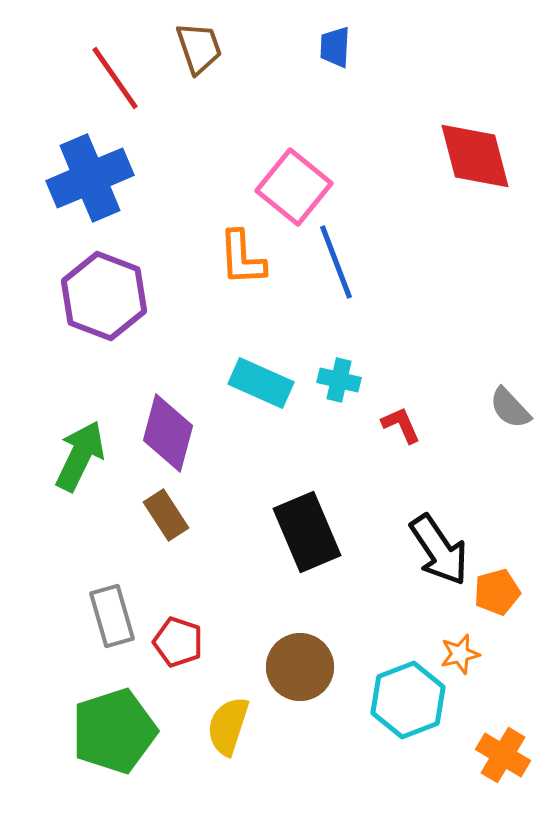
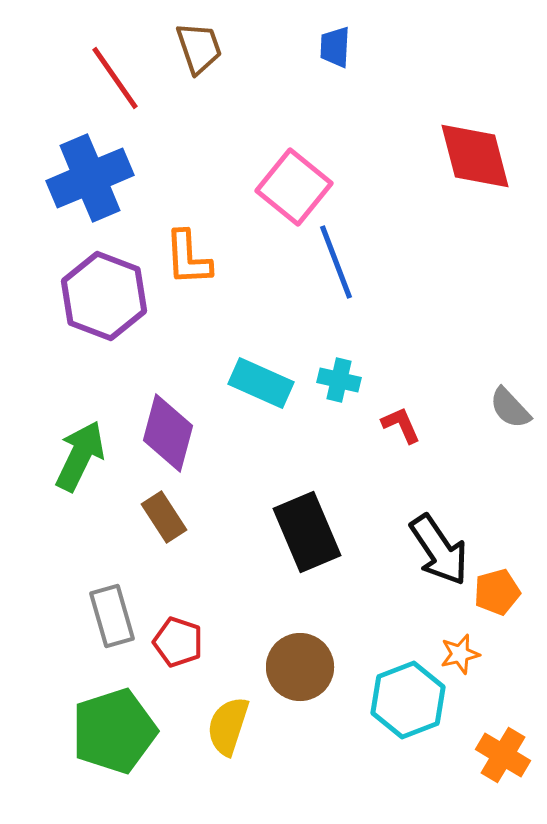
orange L-shape: moved 54 px left
brown rectangle: moved 2 px left, 2 px down
